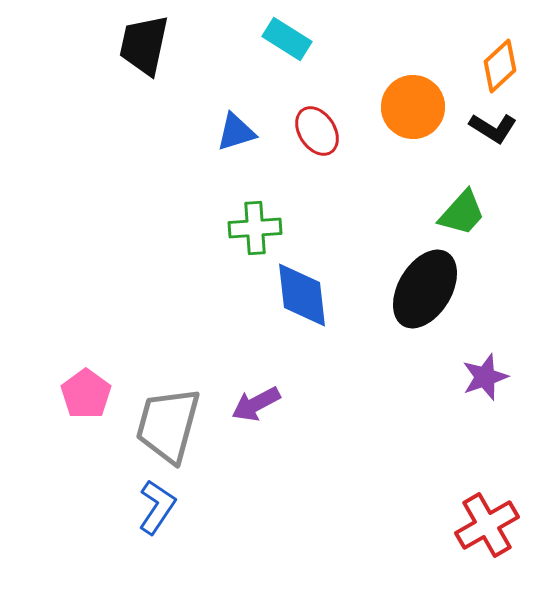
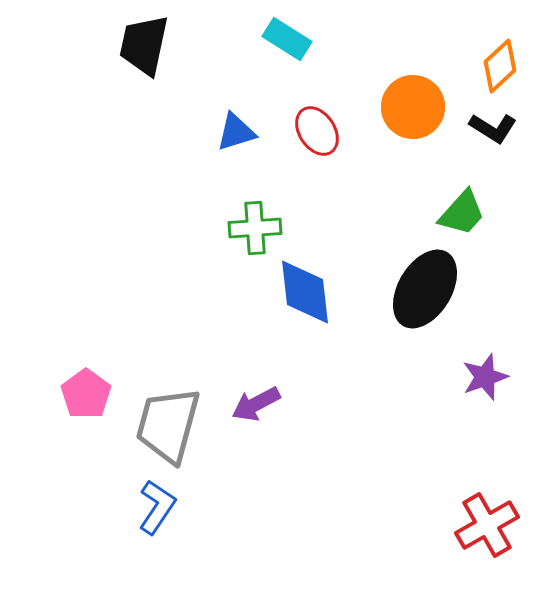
blue diamond: moved 3 px right, 3 px up
